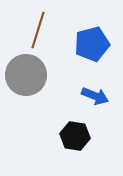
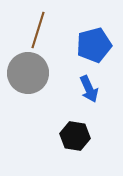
blue pentagon: moved 2 px right, 1 px down
gray circle: moved 2 px right, 2 px up
blue arrow: moved 6 px left, 7 px up; rotated 44 degrees clockwise
